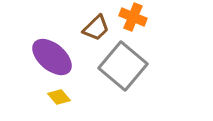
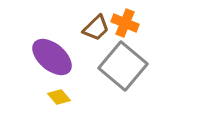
orange cross: moved 8 px left, 6 px down
